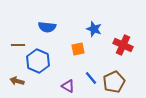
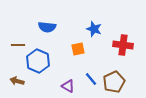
red cross: rotated 18 degrees counterclockwise
blue line: moved 1 px down
